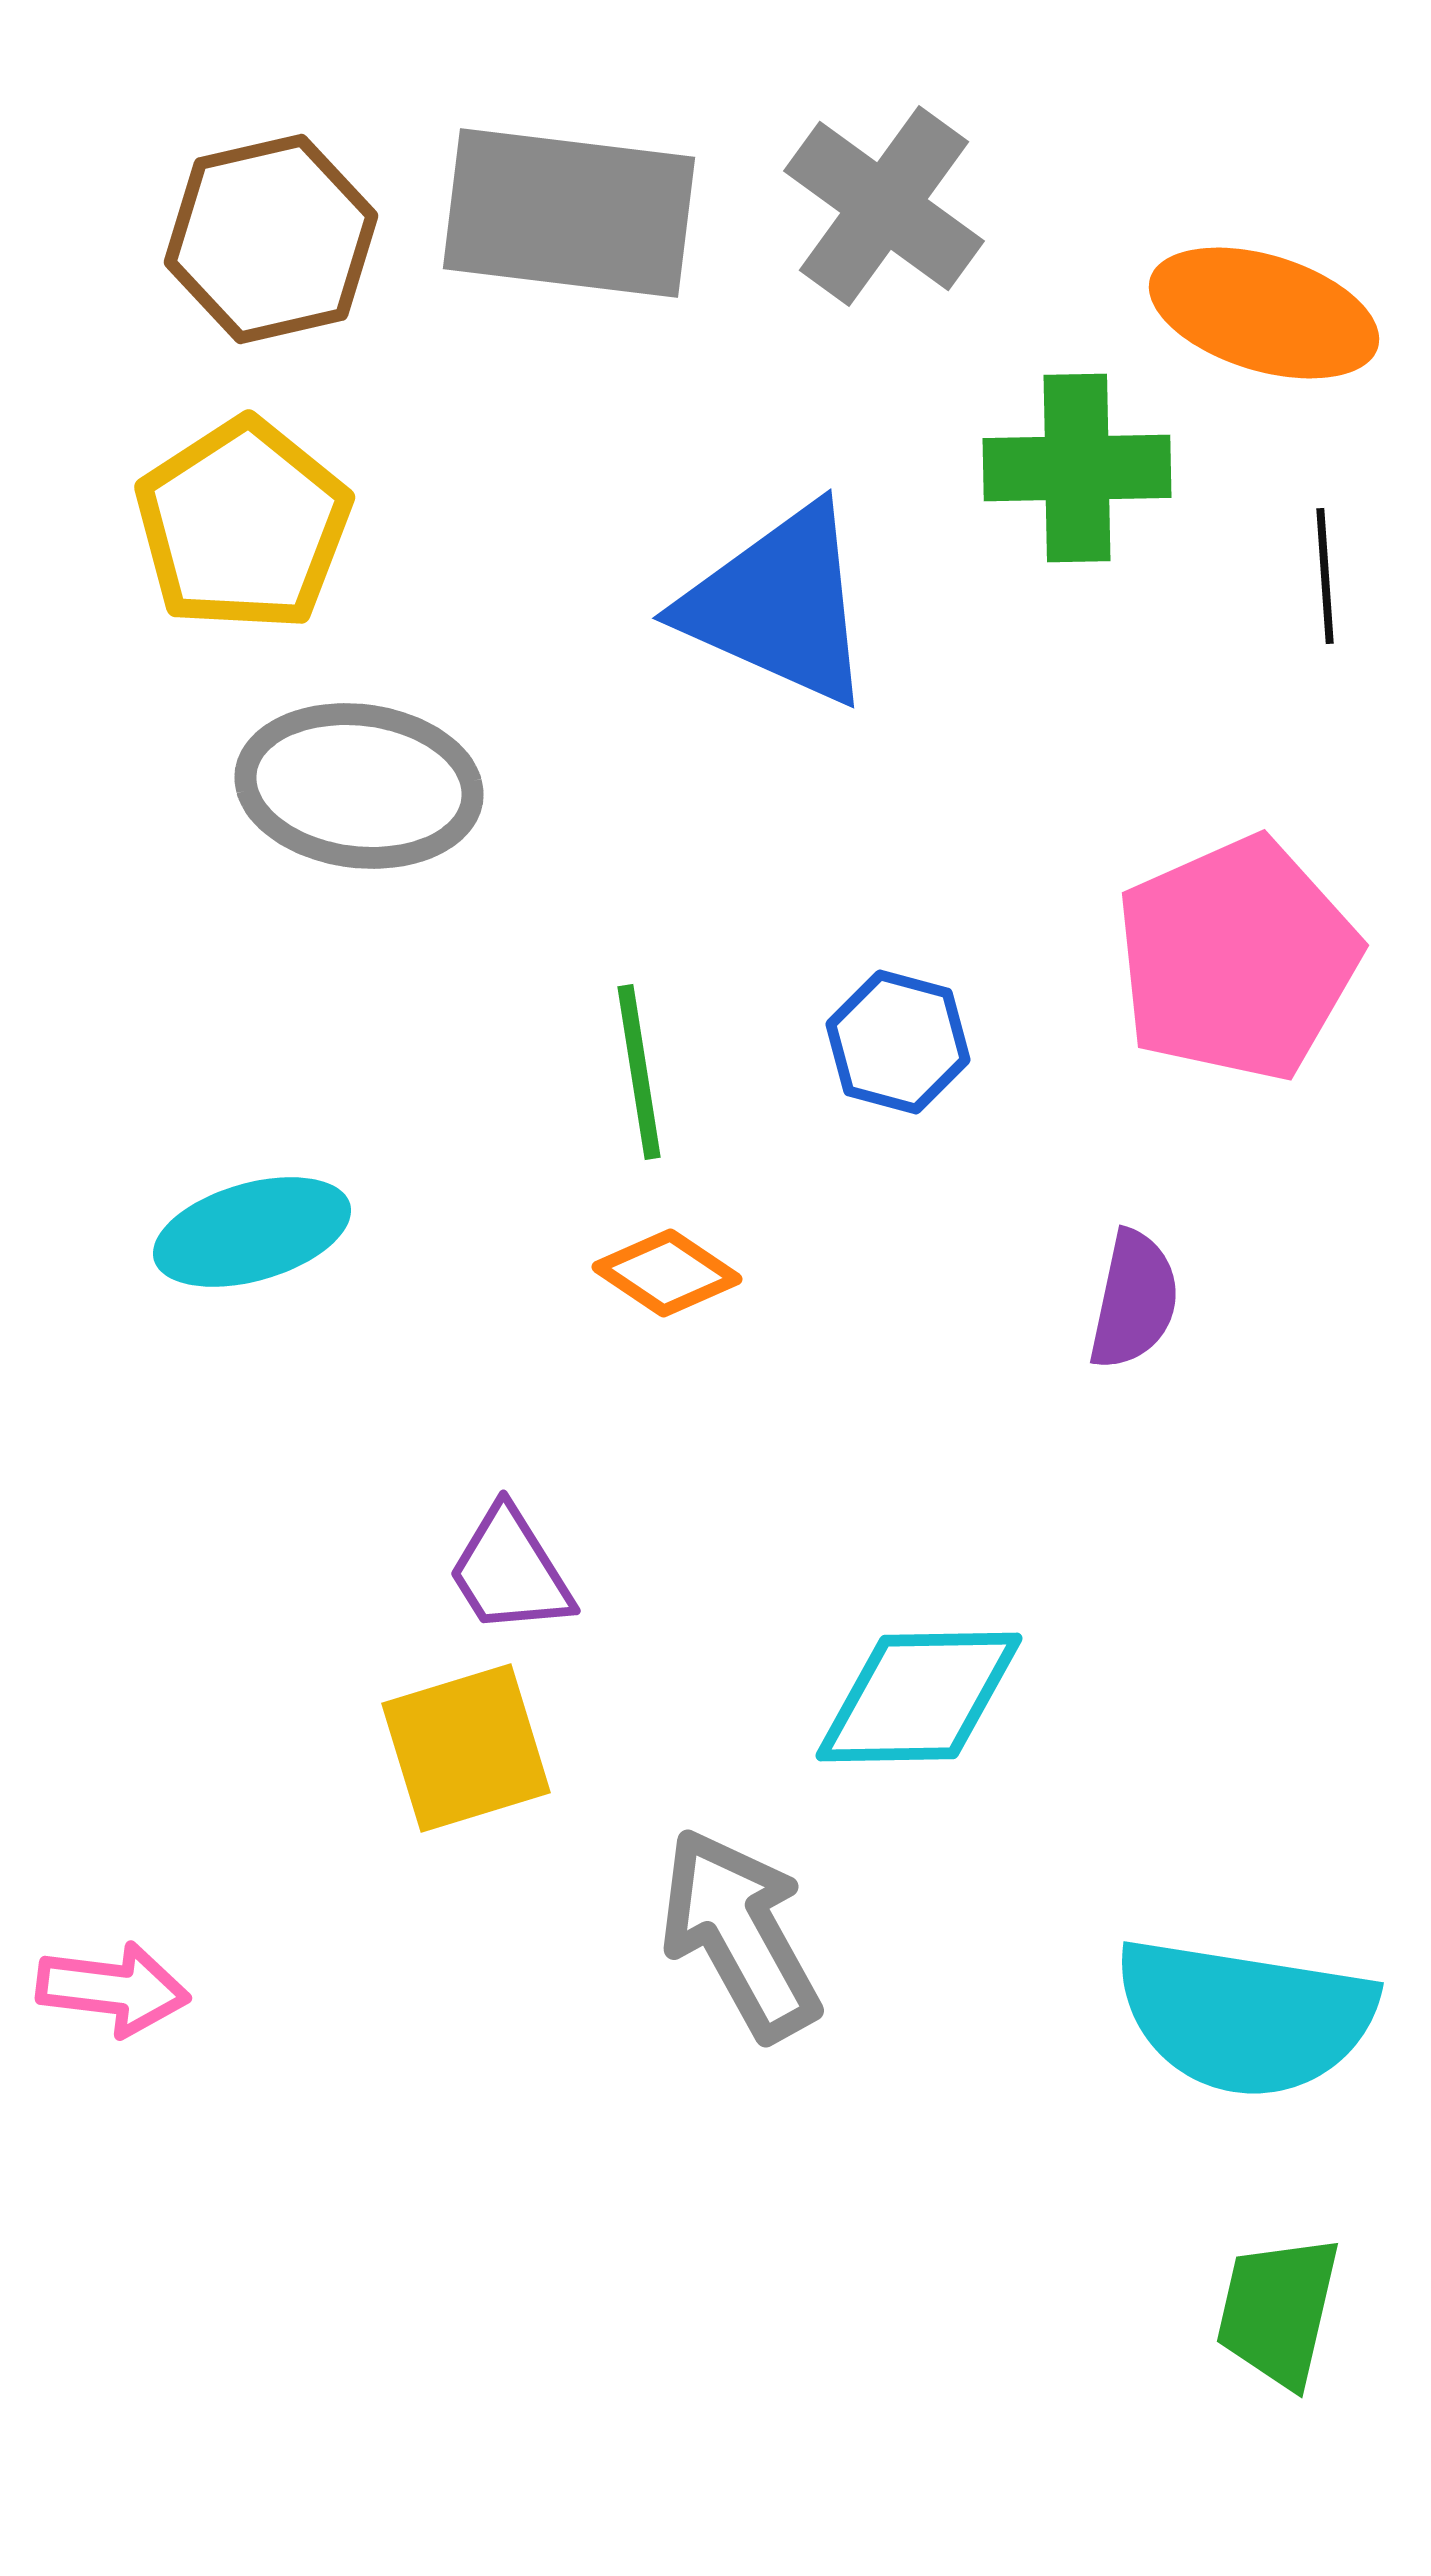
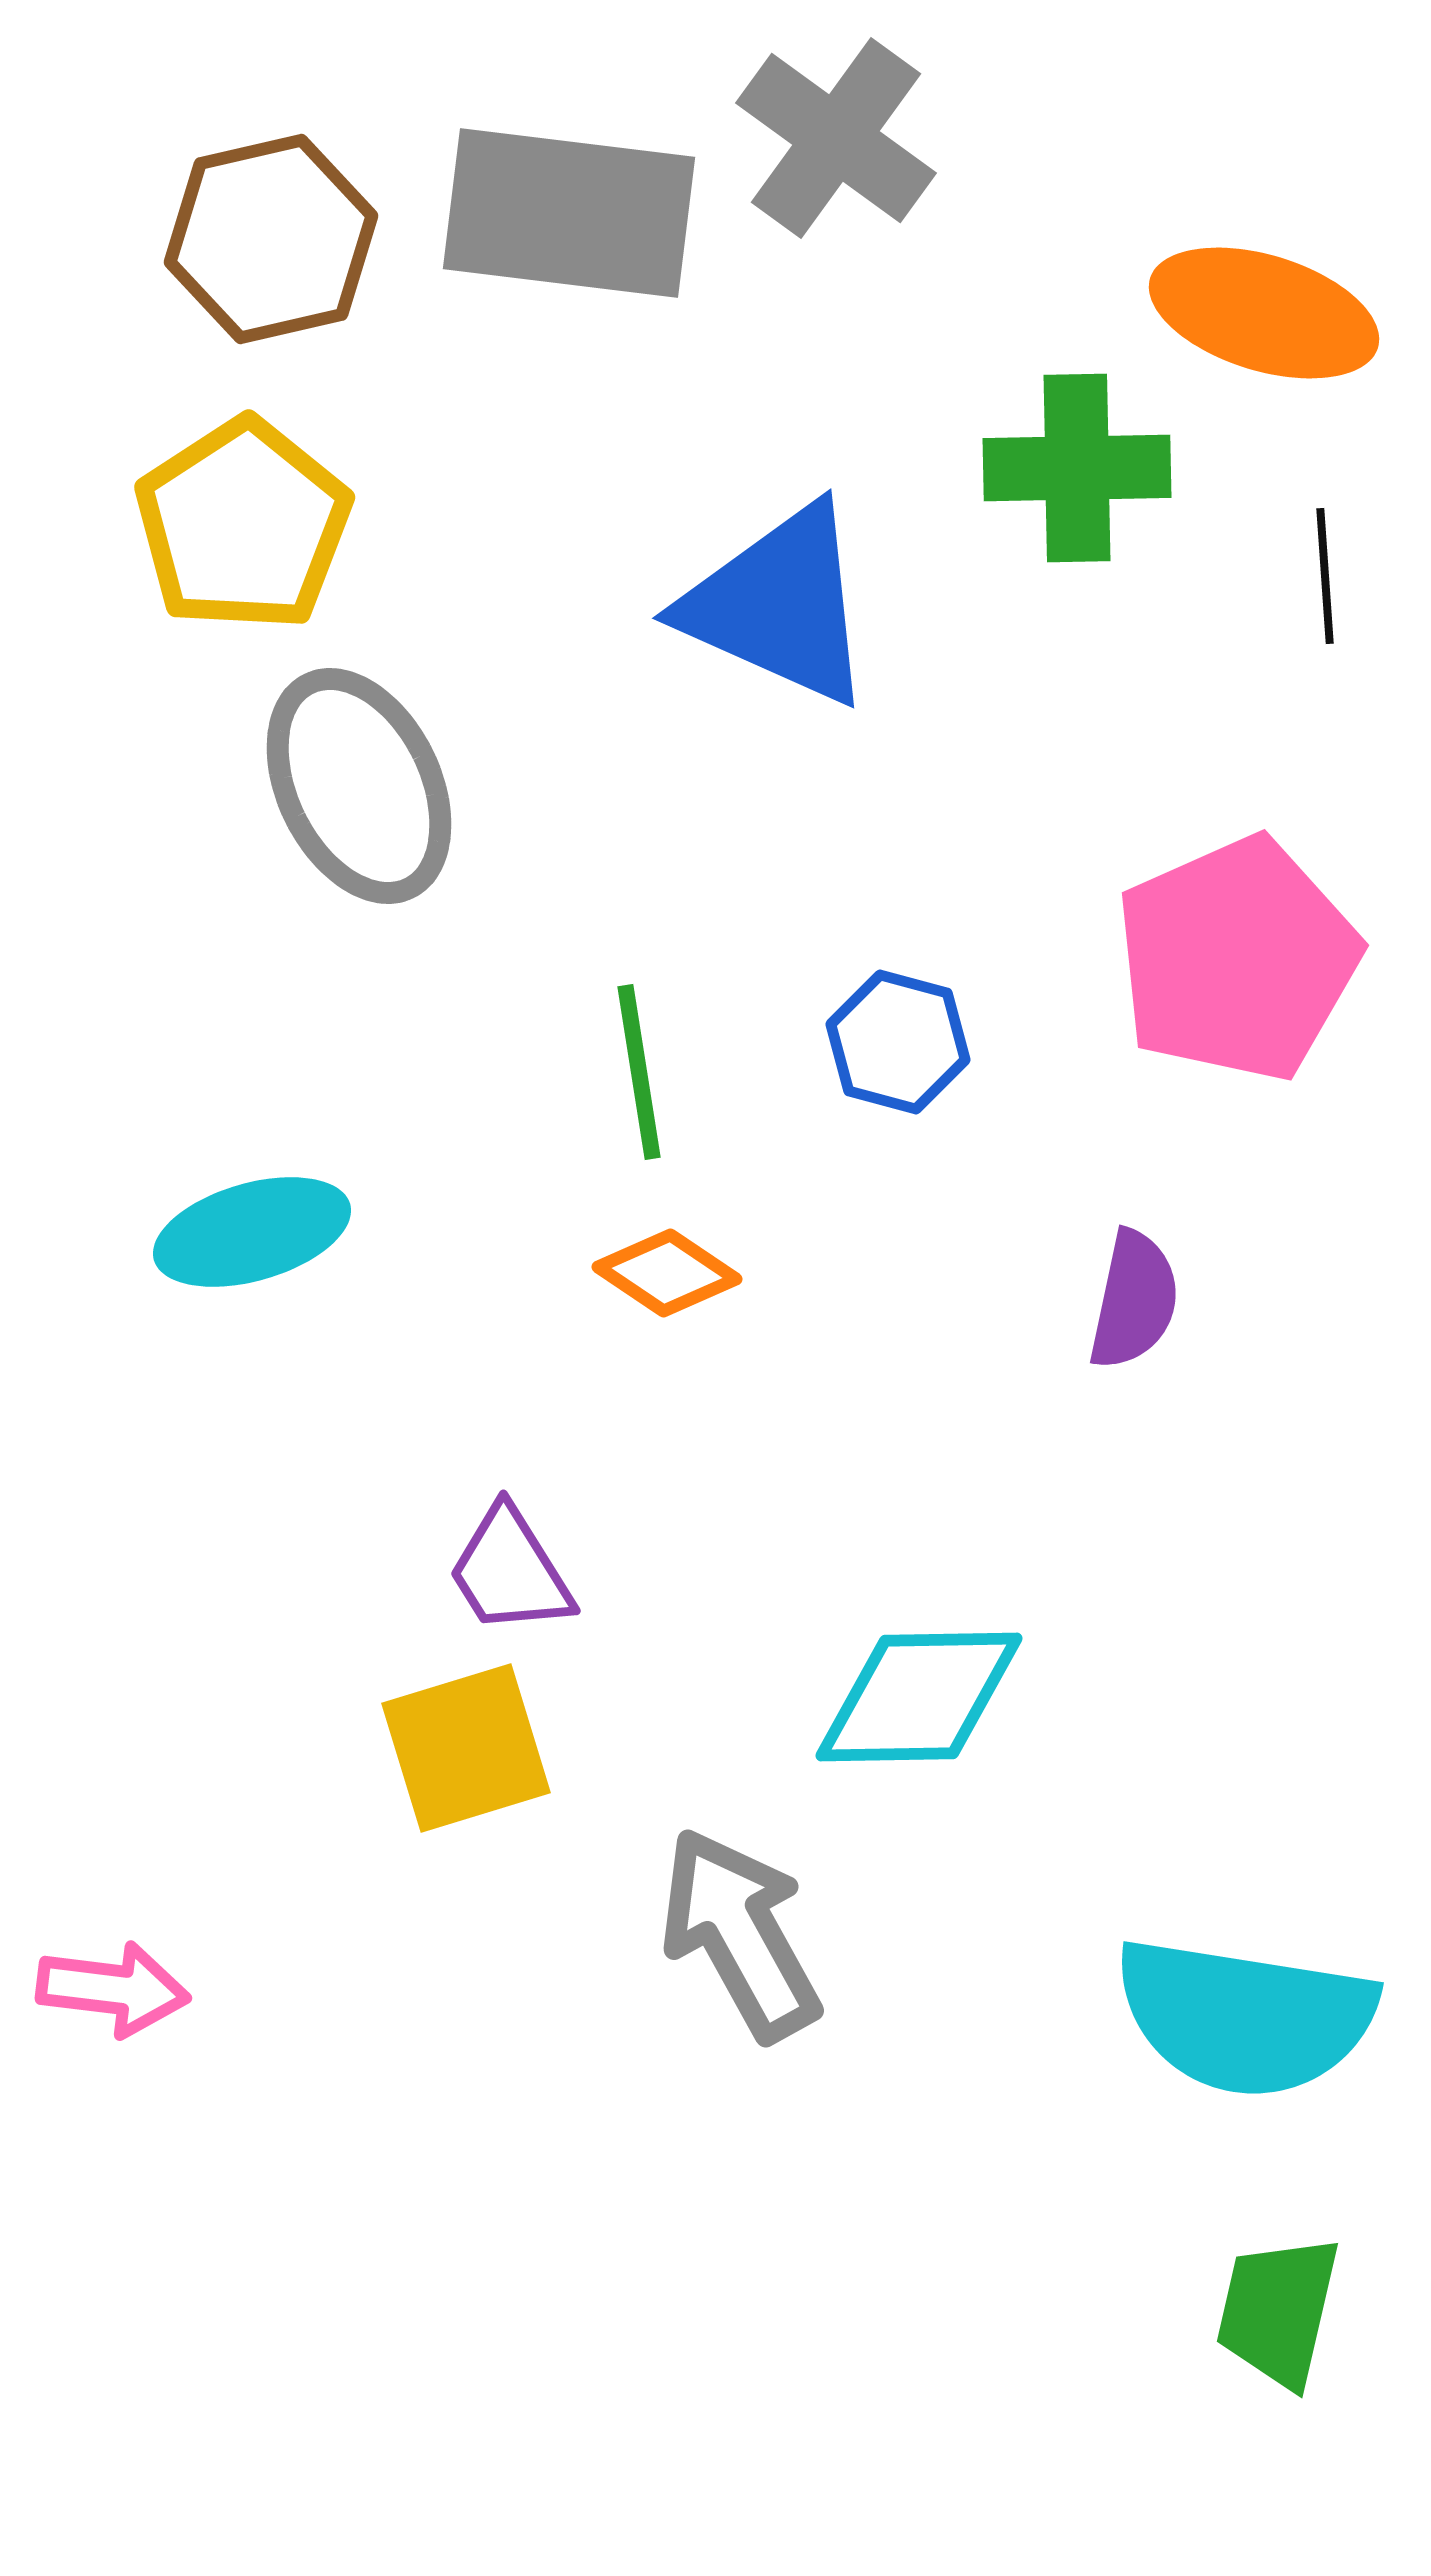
gray cross: moved 48 px left, 68 px up
gray ellipse: rotated 57 degrees clockwise
